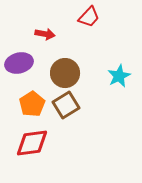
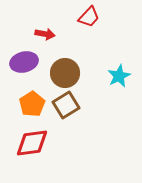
purple ellipse: moved 5 px right, 1 px up
